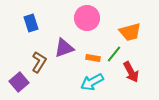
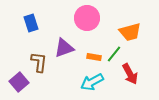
orange rectangle: moved 1 px right, 1 px up
brown L-shape: rotated 25 degrees counterclockwise
red arrow: moved 1 px left, 2 px down
